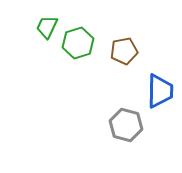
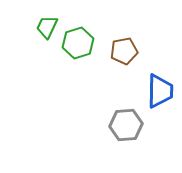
gray hexagon: rotated 20 degrees counterclockwise
